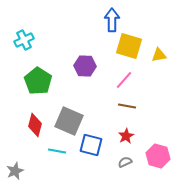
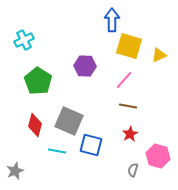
yellow triangle: rotated 14 degrees counterclockwise
brown line: moved 1 px right
red star: moved 4 px right, 2 px up
gray semicircle: moved 8 px right, 8 px down; rotated 48 degrees counterclockwise
